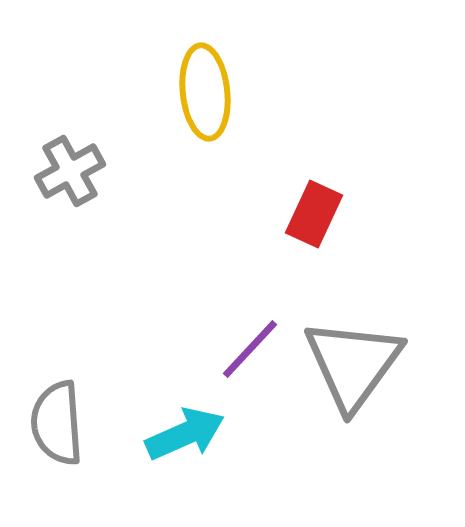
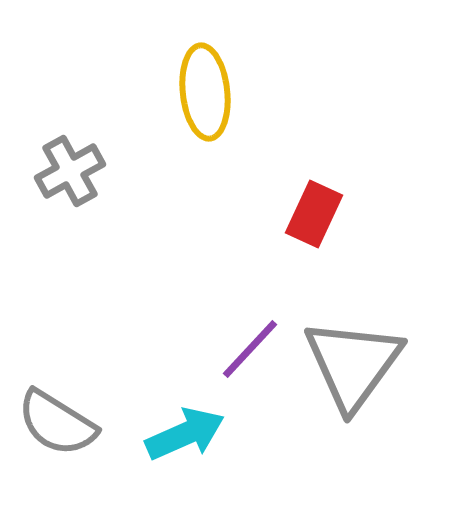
gray semicircle: rotated 54 degrees counterclockwise
